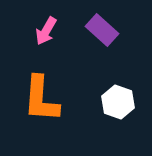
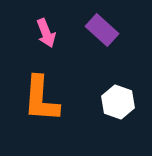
pink arrow: moved 2 px down; rotated 52 degrees counterclockwise
